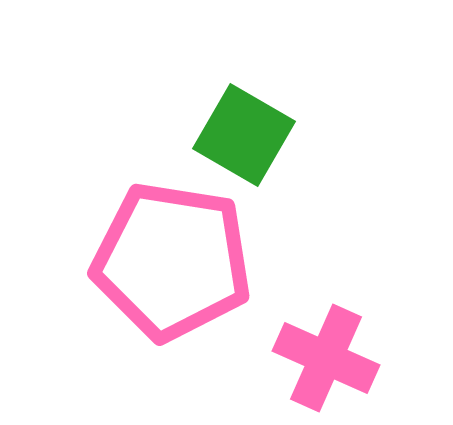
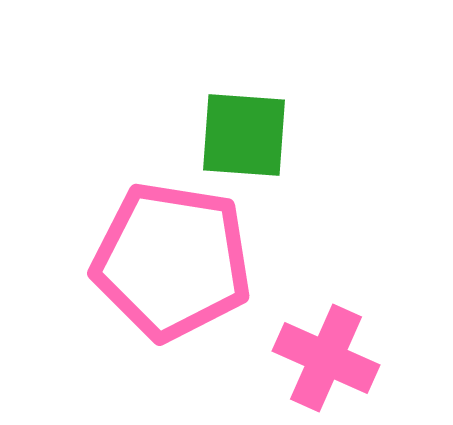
green square: rotated 26 degrees counterclockwise
